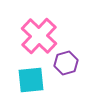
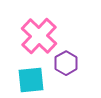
purple hexagon: rotated 15 degrees counterclockwise
